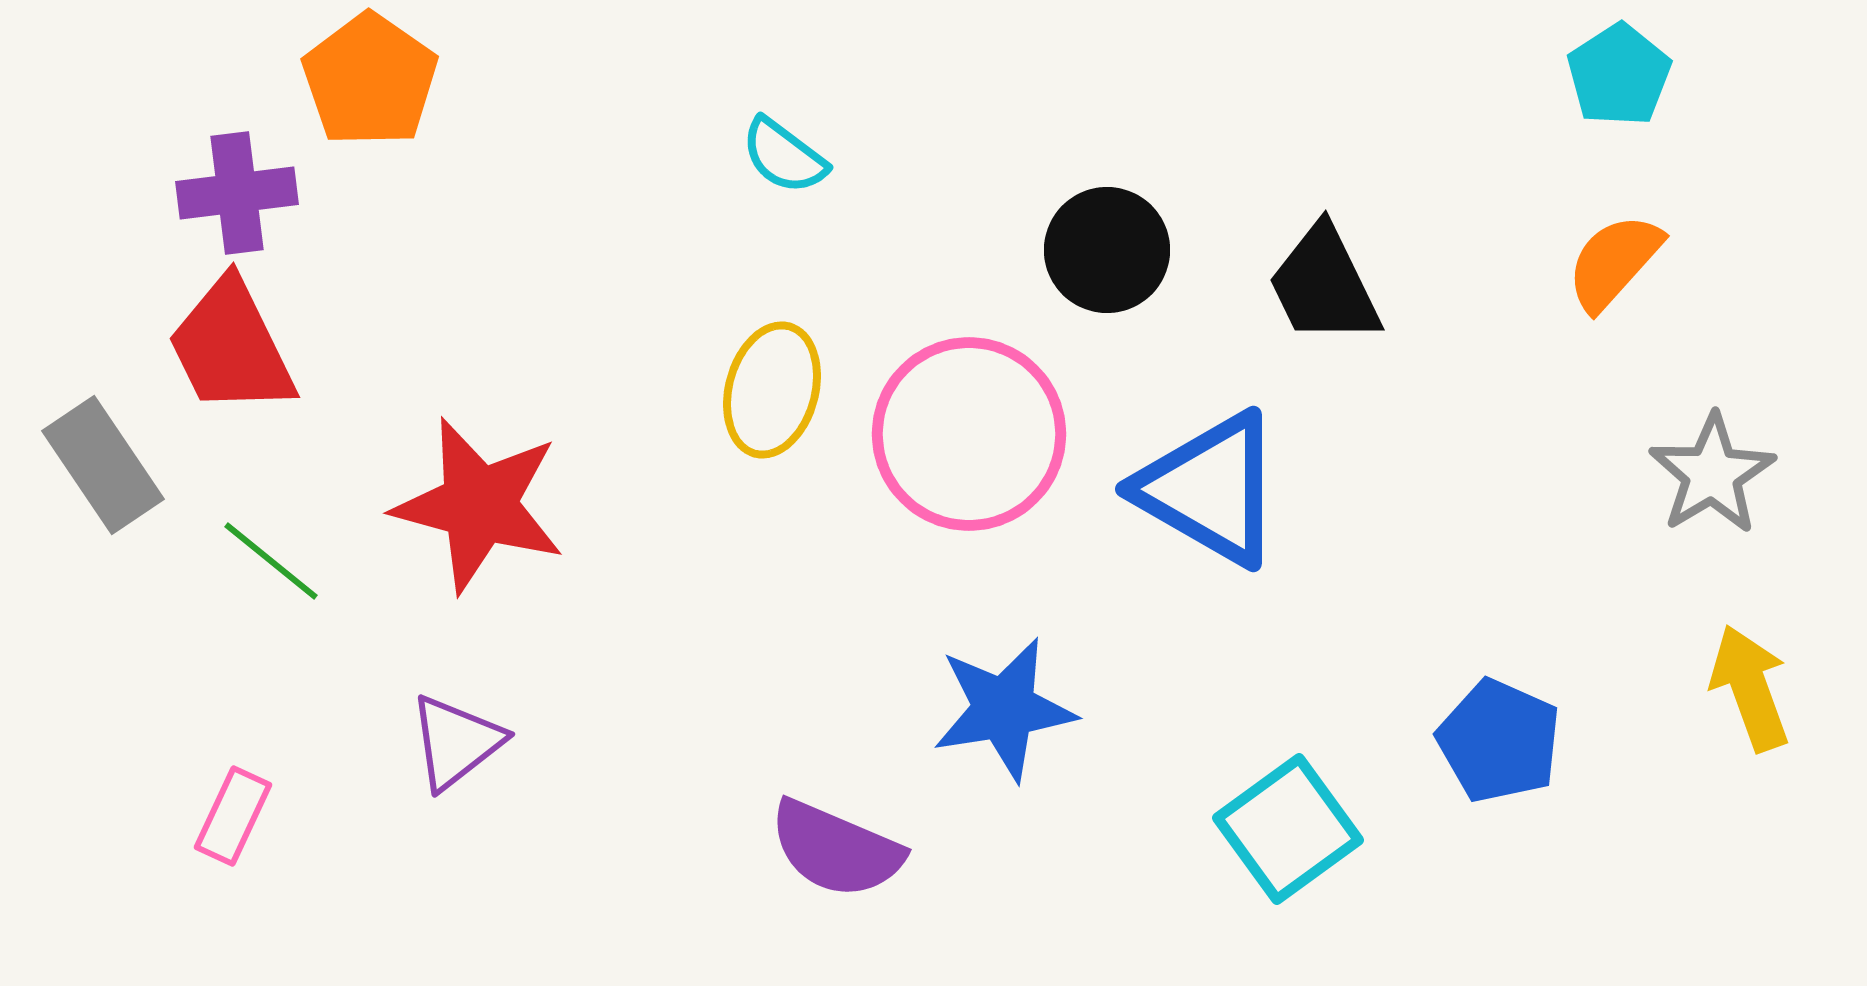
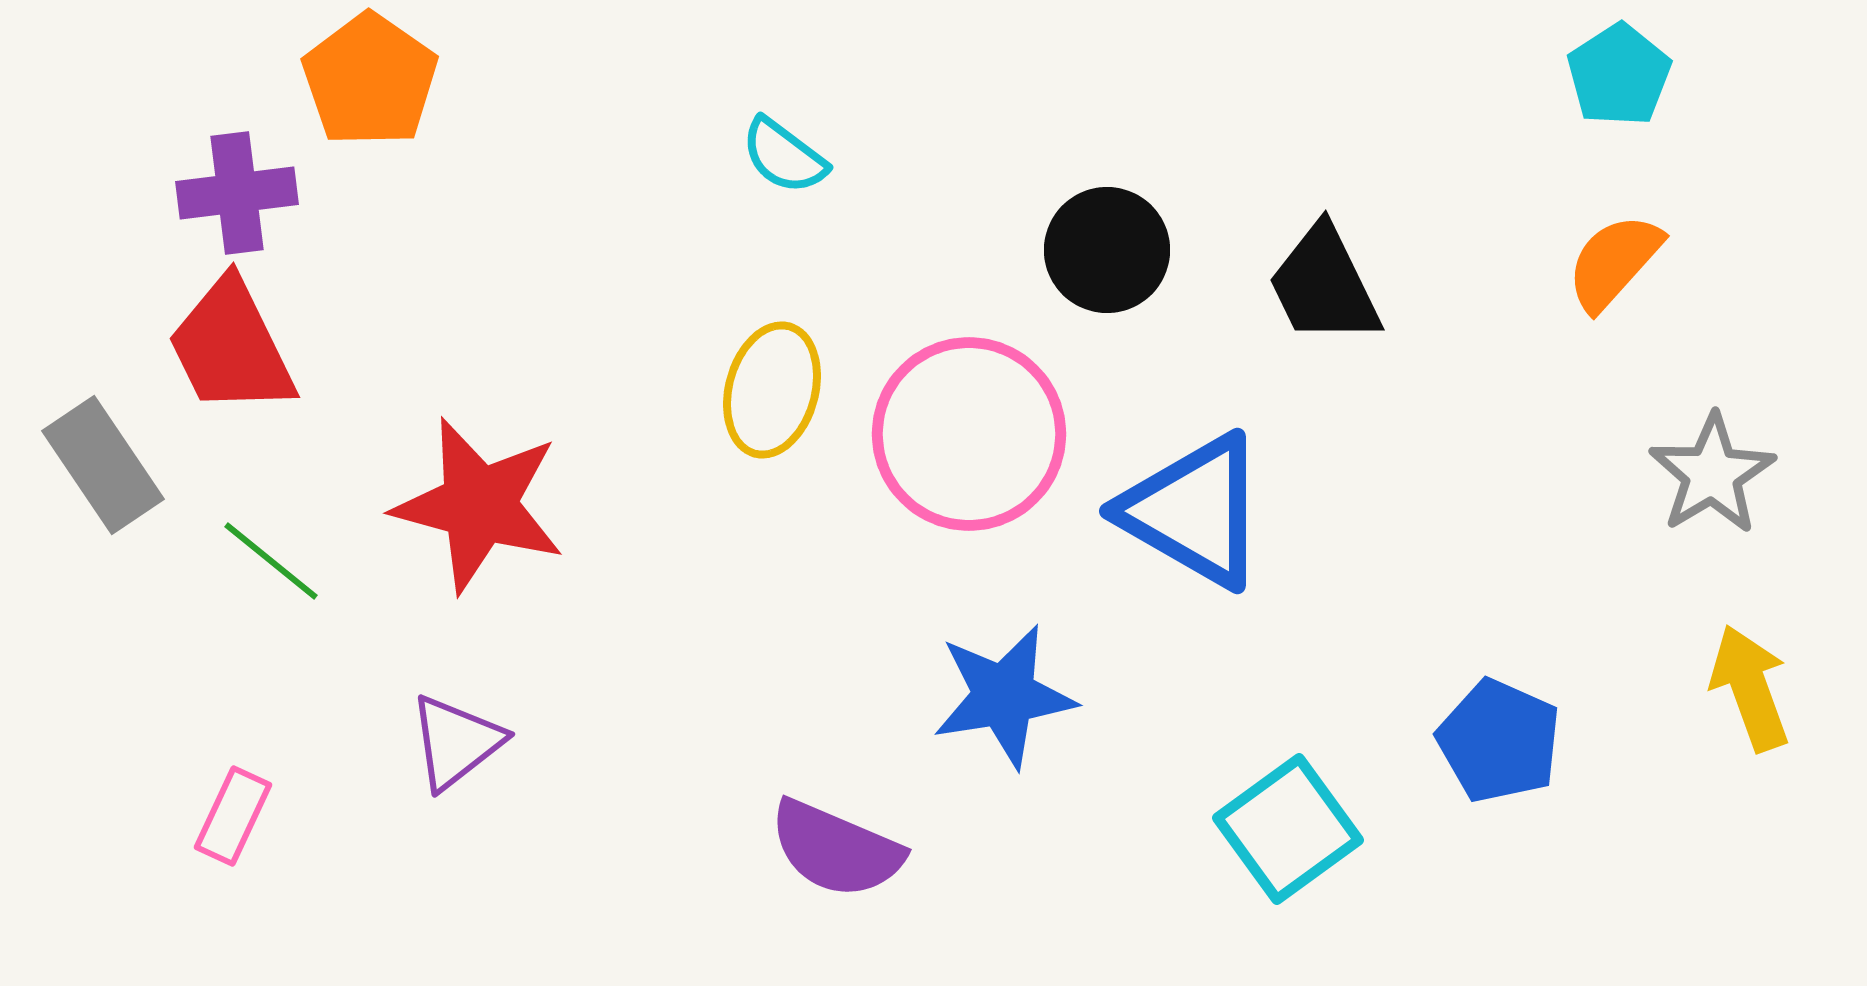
blue triangle: moved 16 px left, 22 px down
blue star: moved 13 px up
